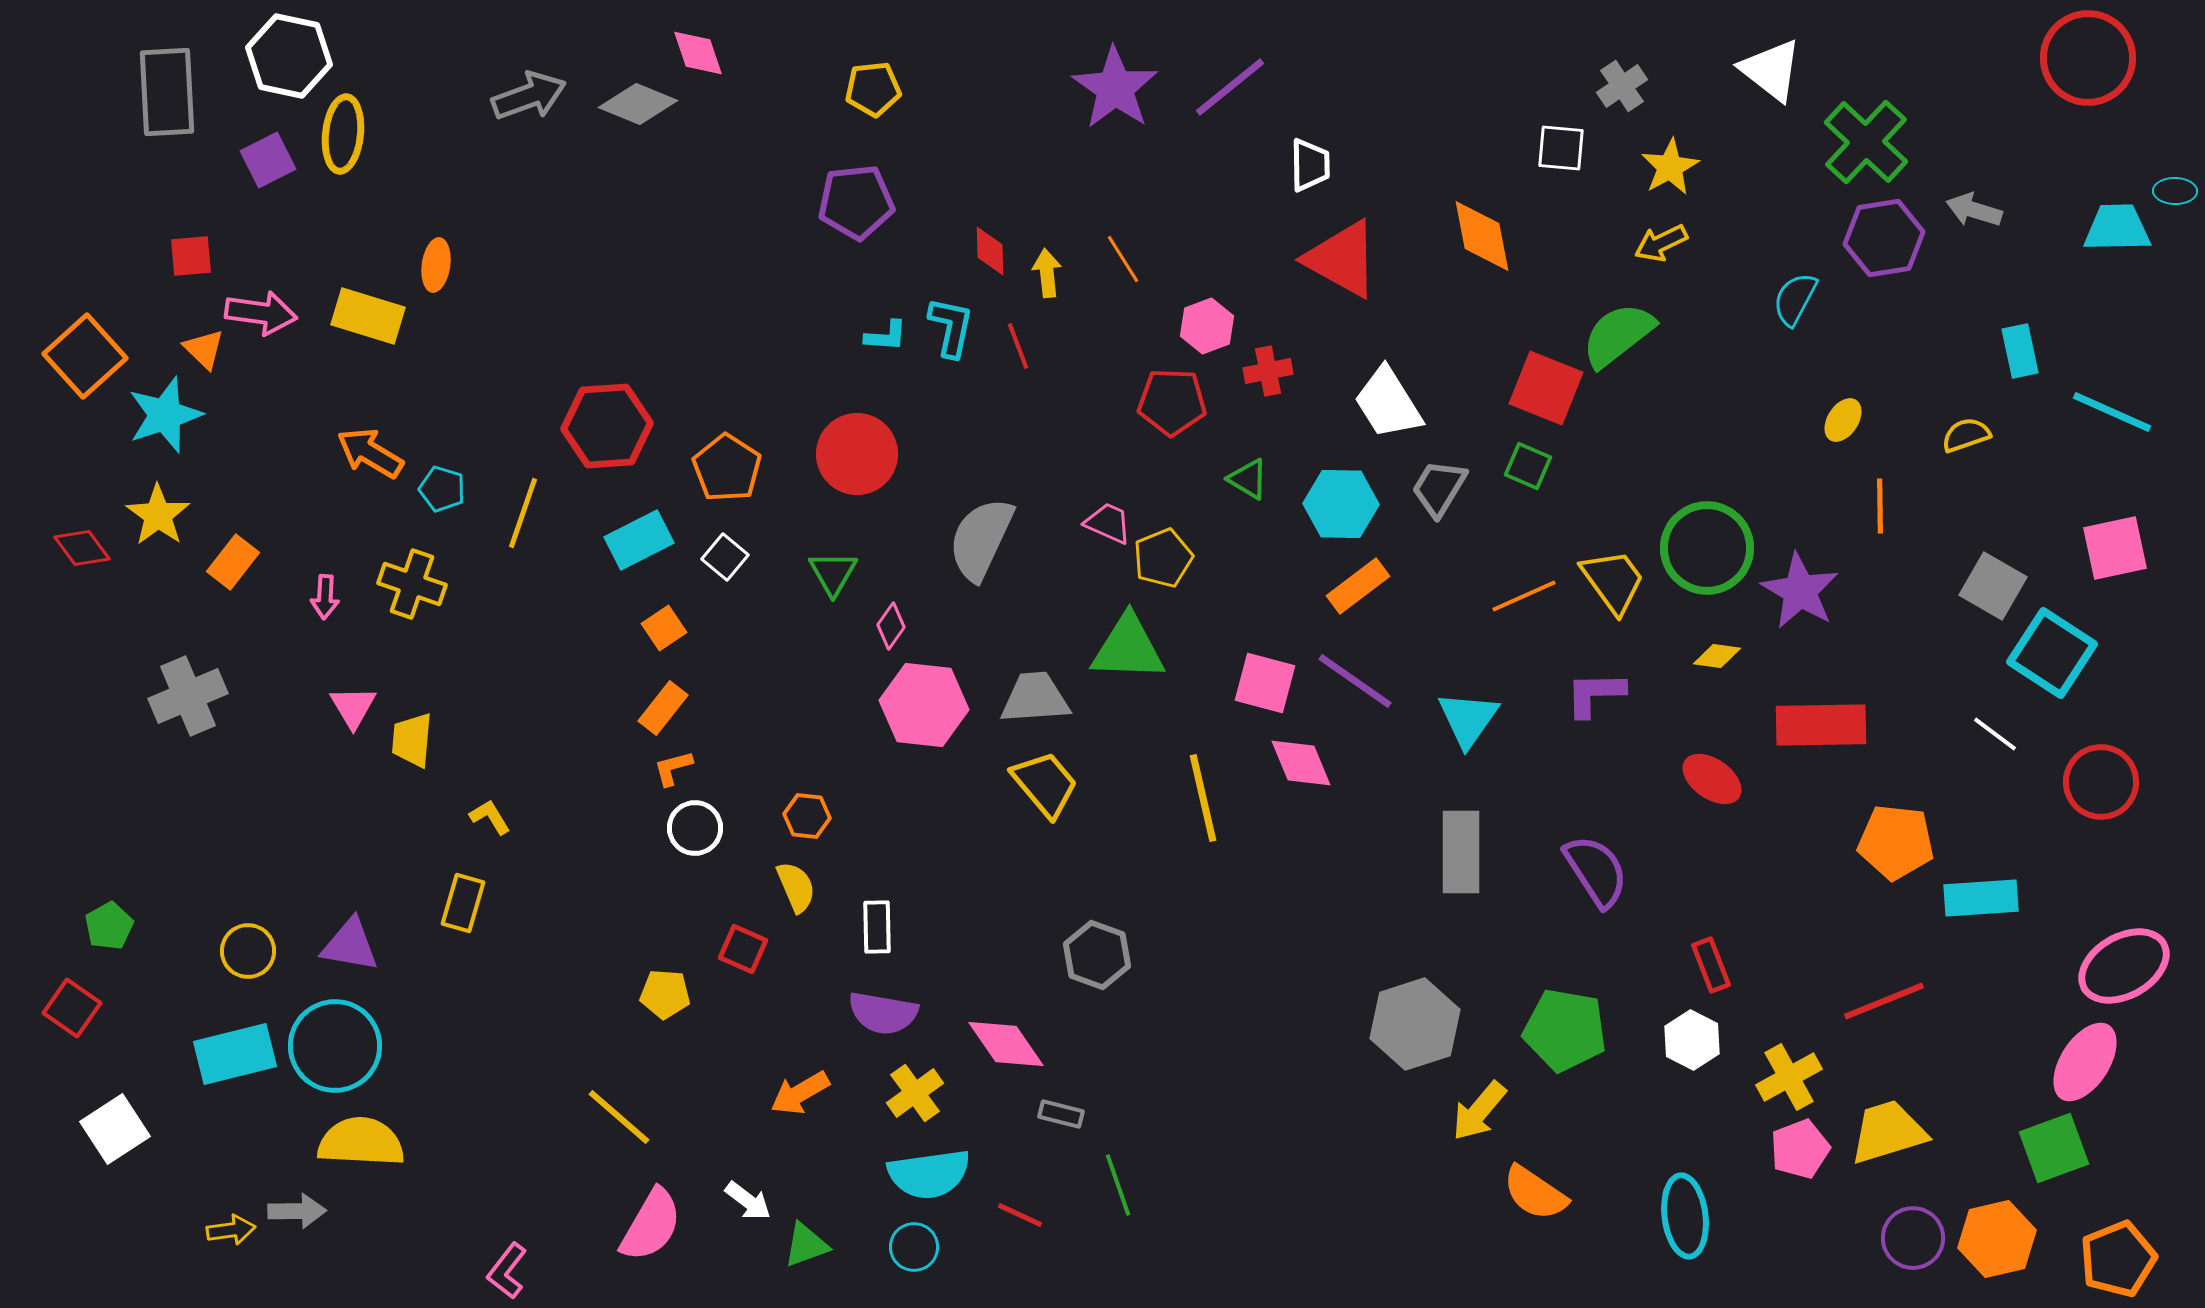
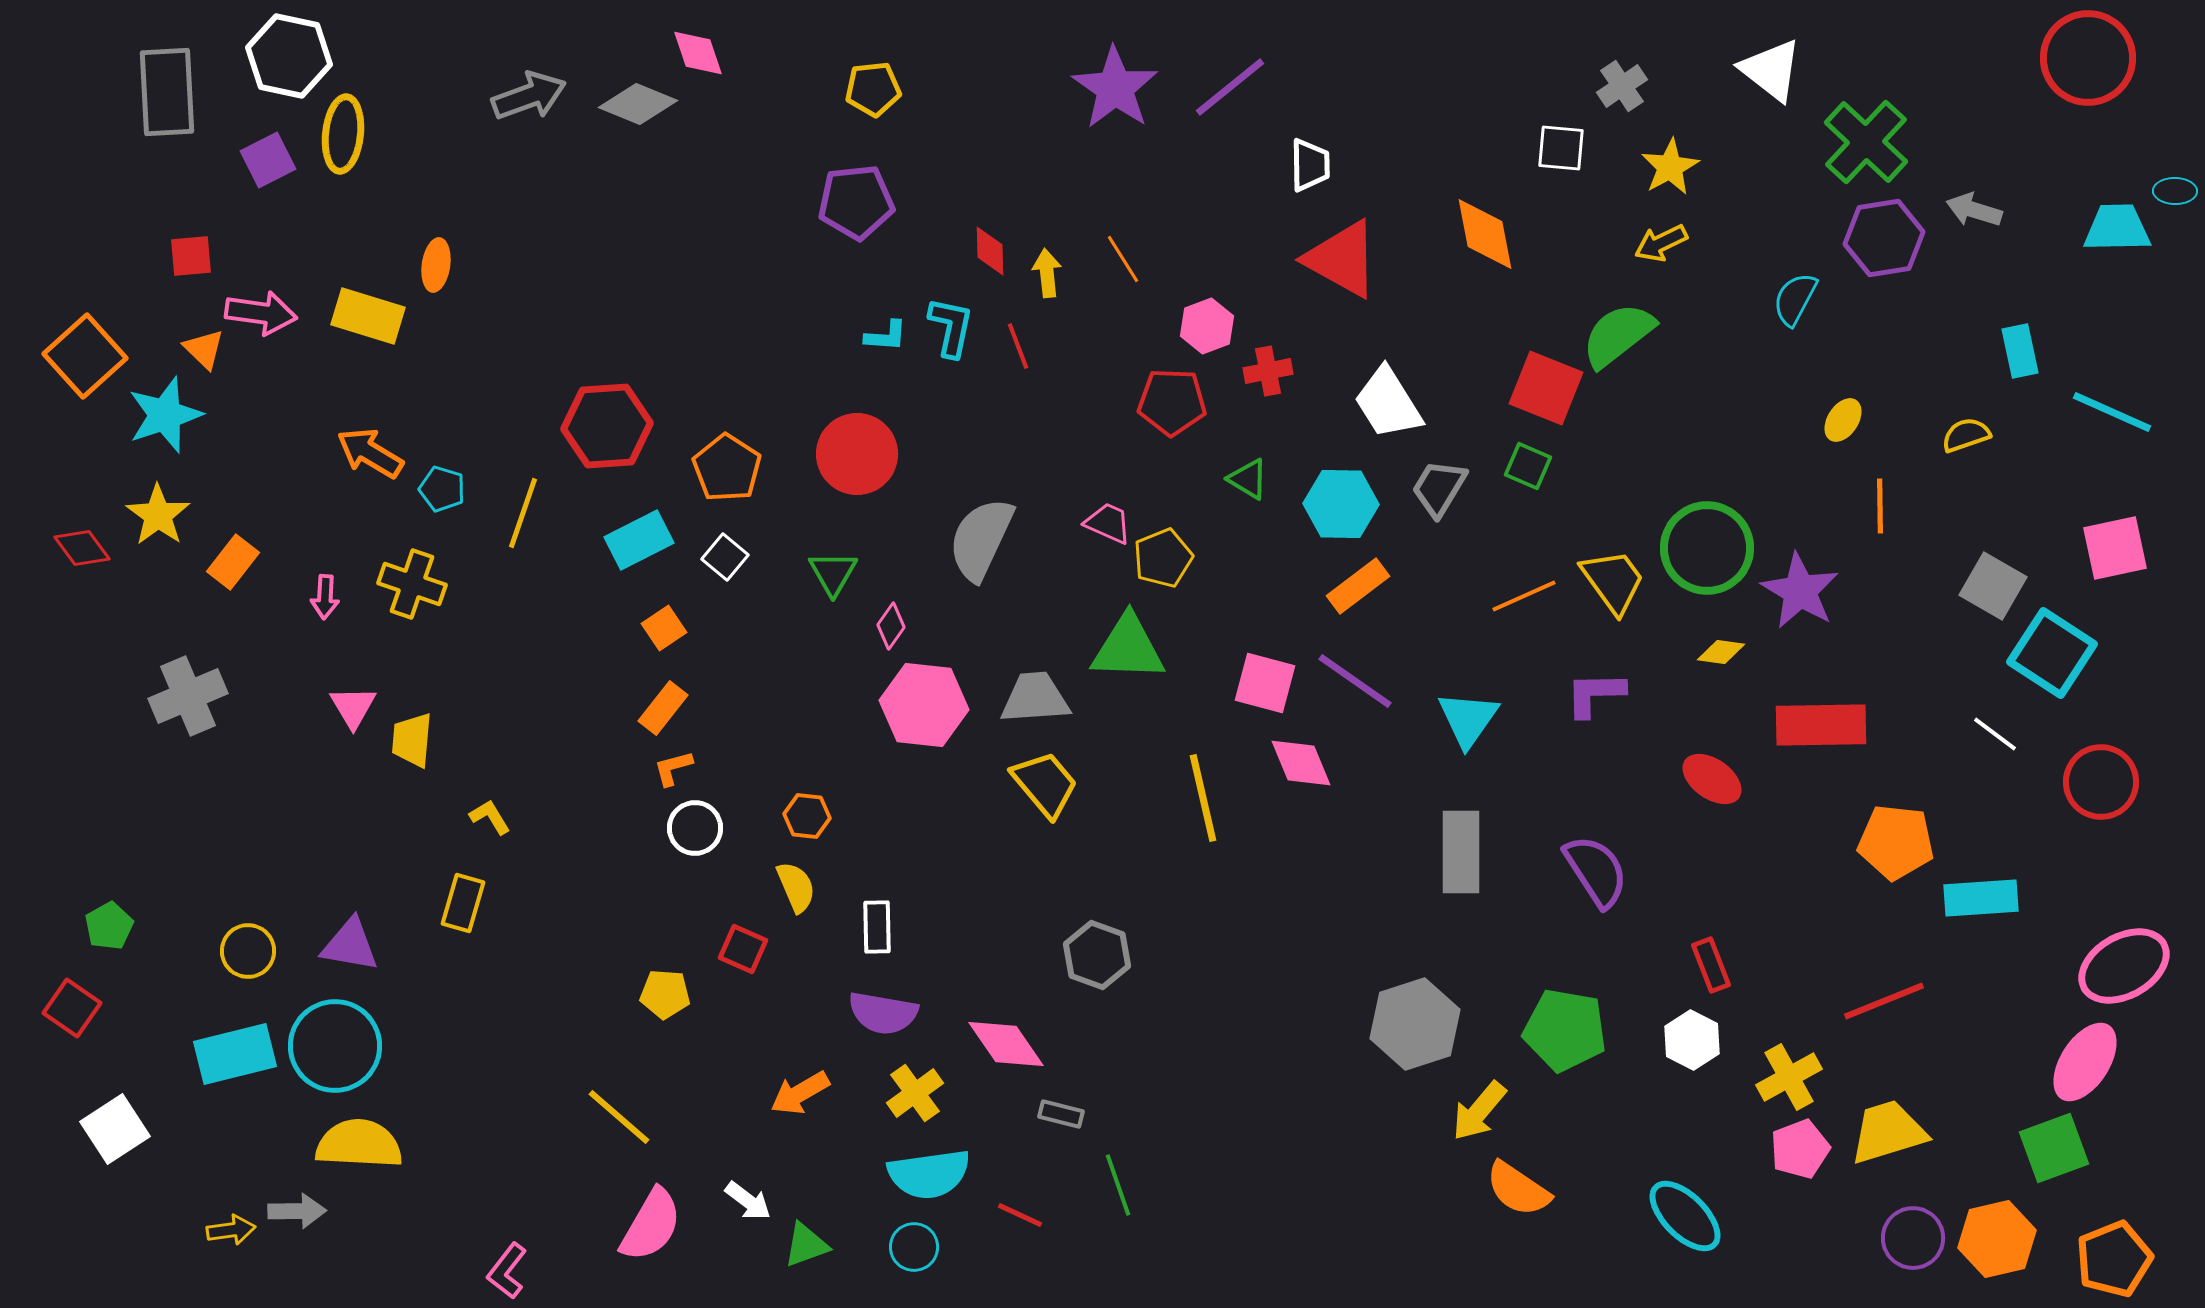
orange diamond at (1482, 236): moved 3 px right, 2 px up
yellow diamond at (1717, 656): moved 4 px right, 4 px up
yellow semicircle at (361, 1142): moved 2 px left, 2 px down
orange semicircle at (1535, 1193): moved 17 px left, 4 px up
cyan ellipse at (1685, 1216): rotated 38 degrees counterclockwise
orange pentagon at (2118, 1259): moved 4 px left
